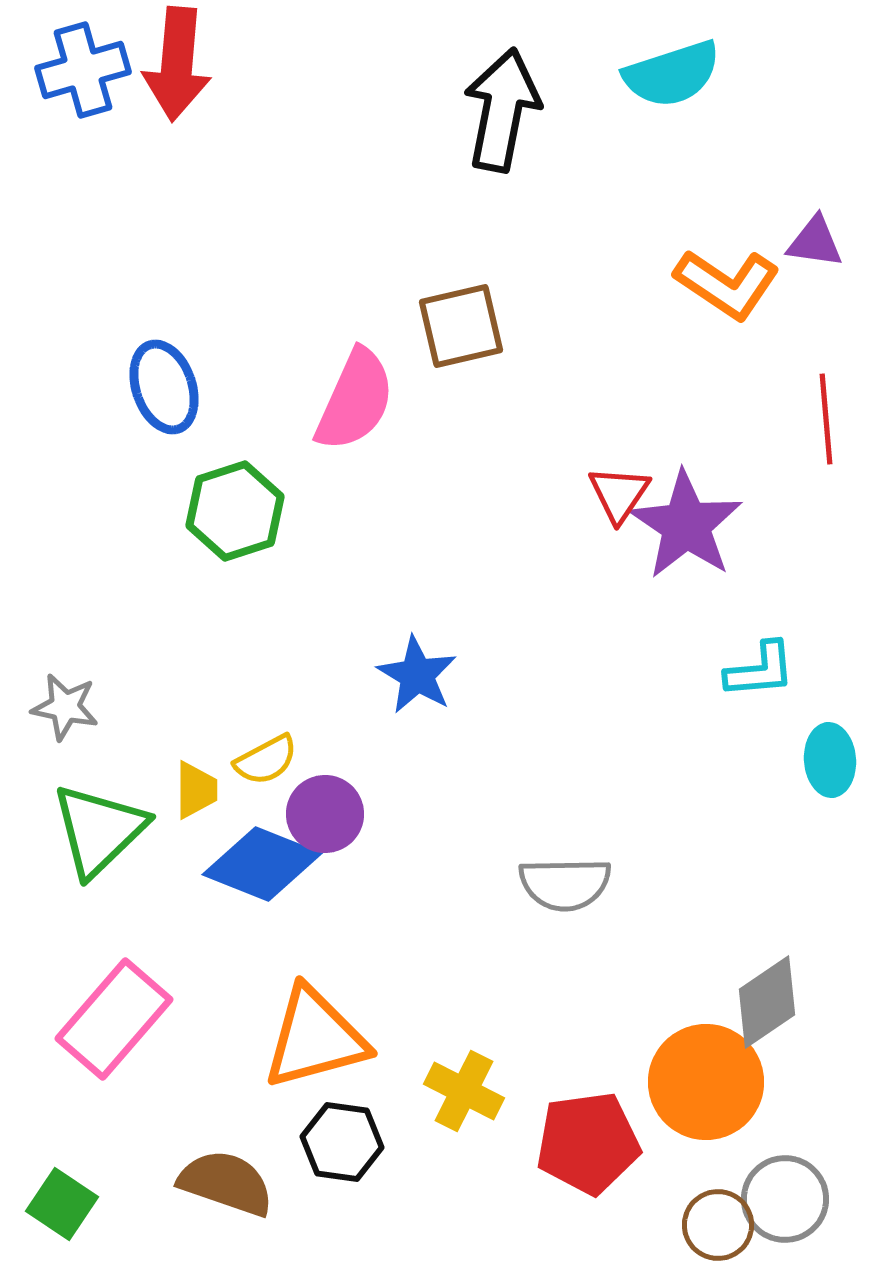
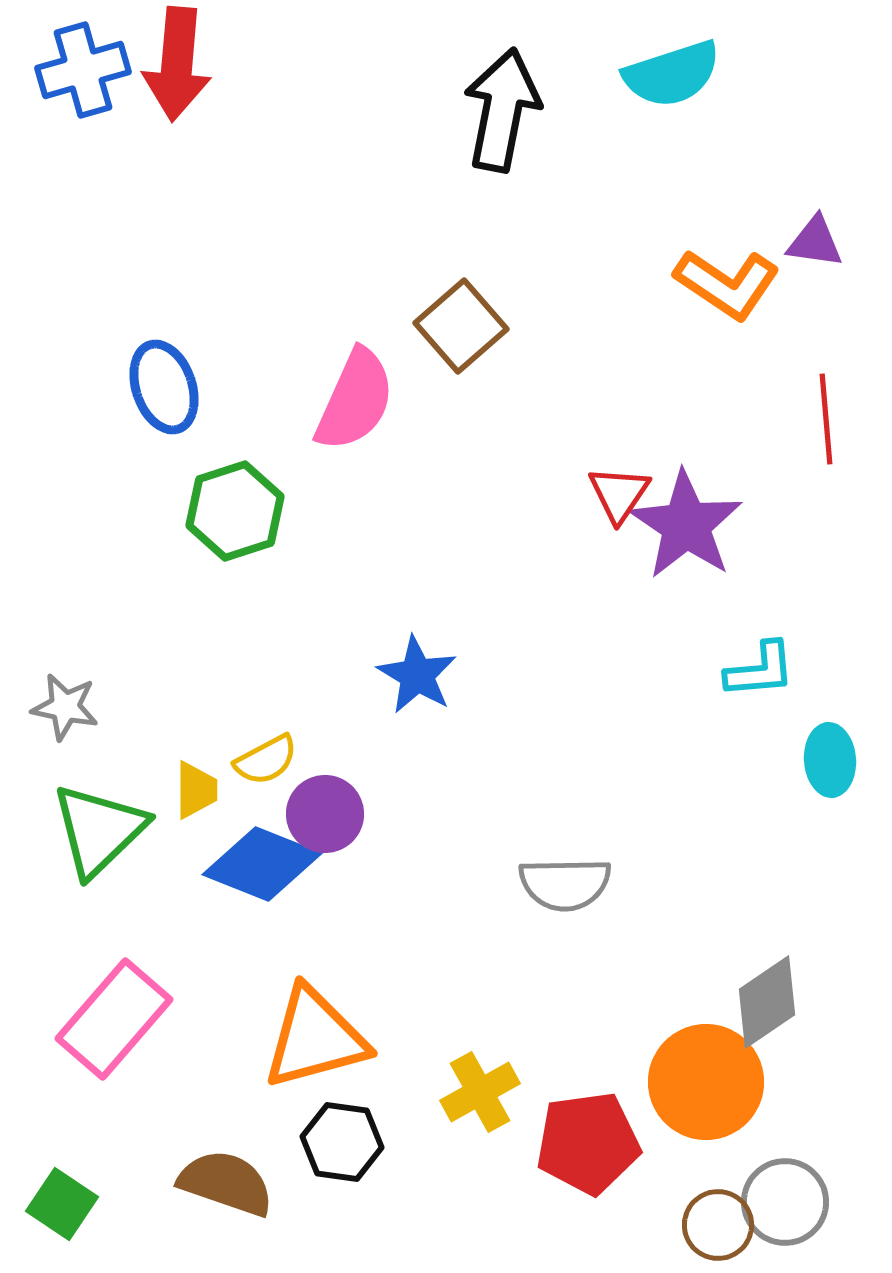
brown square: rotated 28 degrees counterclockwise
yellow cross: moved 16 px right, 1 px down; rotated 34 degrees clockwise
gray circle: moved 3 px down
